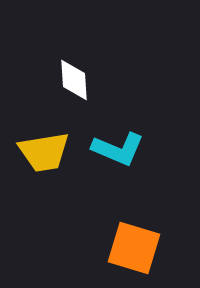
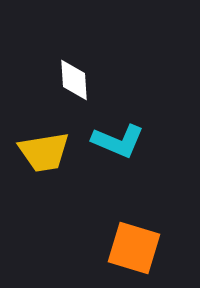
cyan L-shape: moved 8 px up
